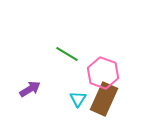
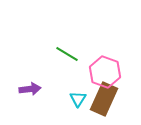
pink hexagon: moved 2 px right, 1 px up
purple arrow: rotated 25 degrees clockwise
